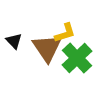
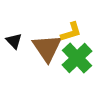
yellow L-shape: moved 6 px right, 1 px up
